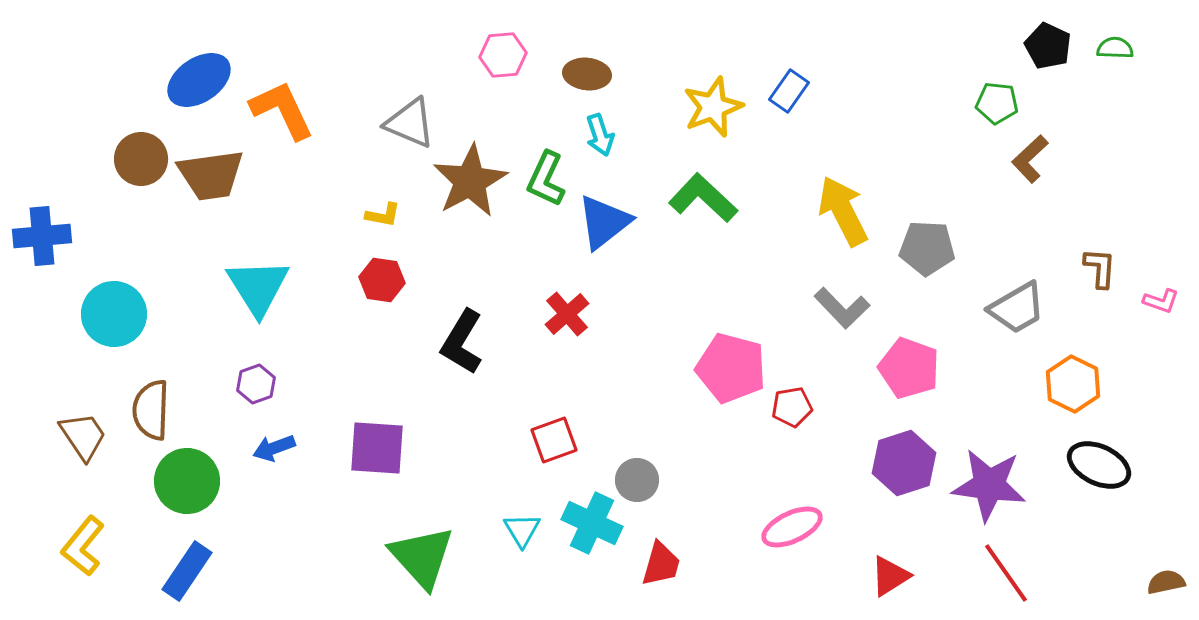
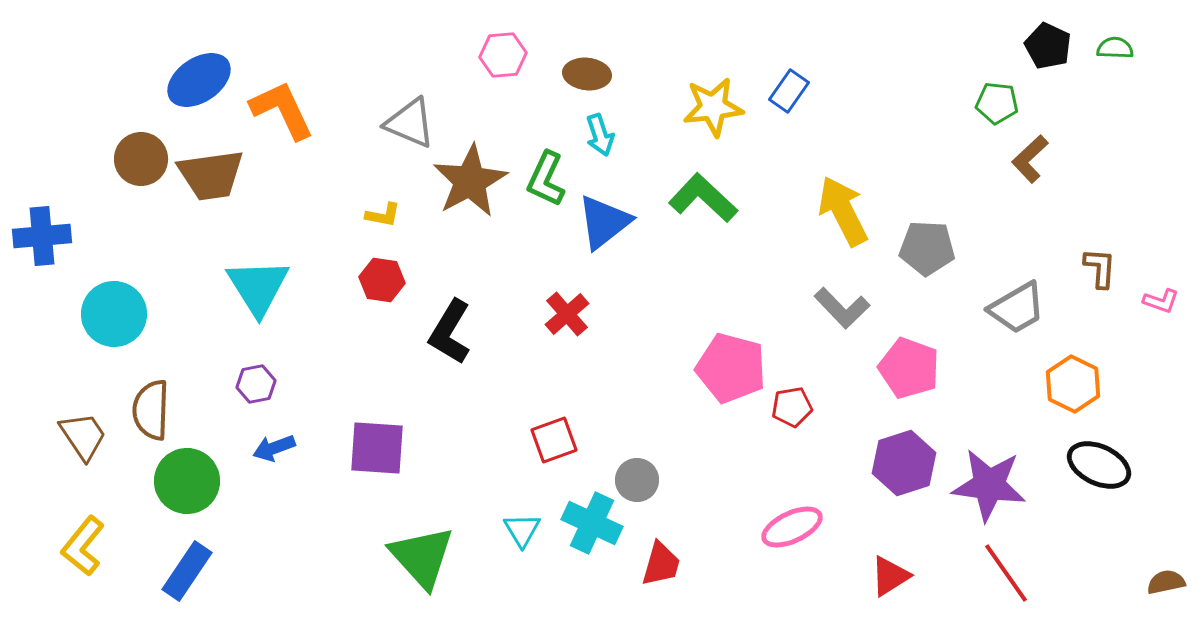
yellow star at (713, 107): rotated 14 degrees clockwise
black L-shape at (462, 342): moved 12 px left, 10 px up
purple hexagon at (256, 384): rotated 9 degrees clockwise
